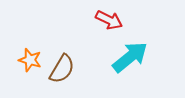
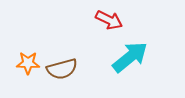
orange star: moved 2 px left, 3 px down; rotated 15 degrees counterclockwise
brown semicircle: rotated 44 degrees clockwise
